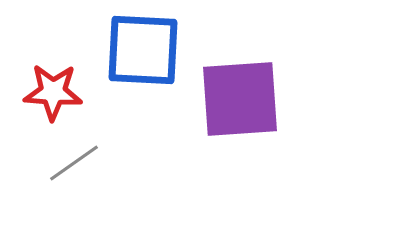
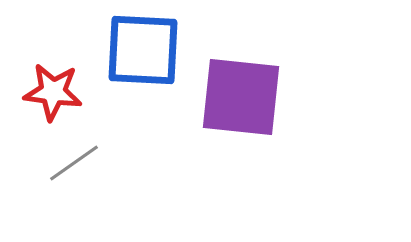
red star: rotated 4 degrees clockwise
purple square: moved 1 px right, 2 px up; rotated 10 degrees clockwise
